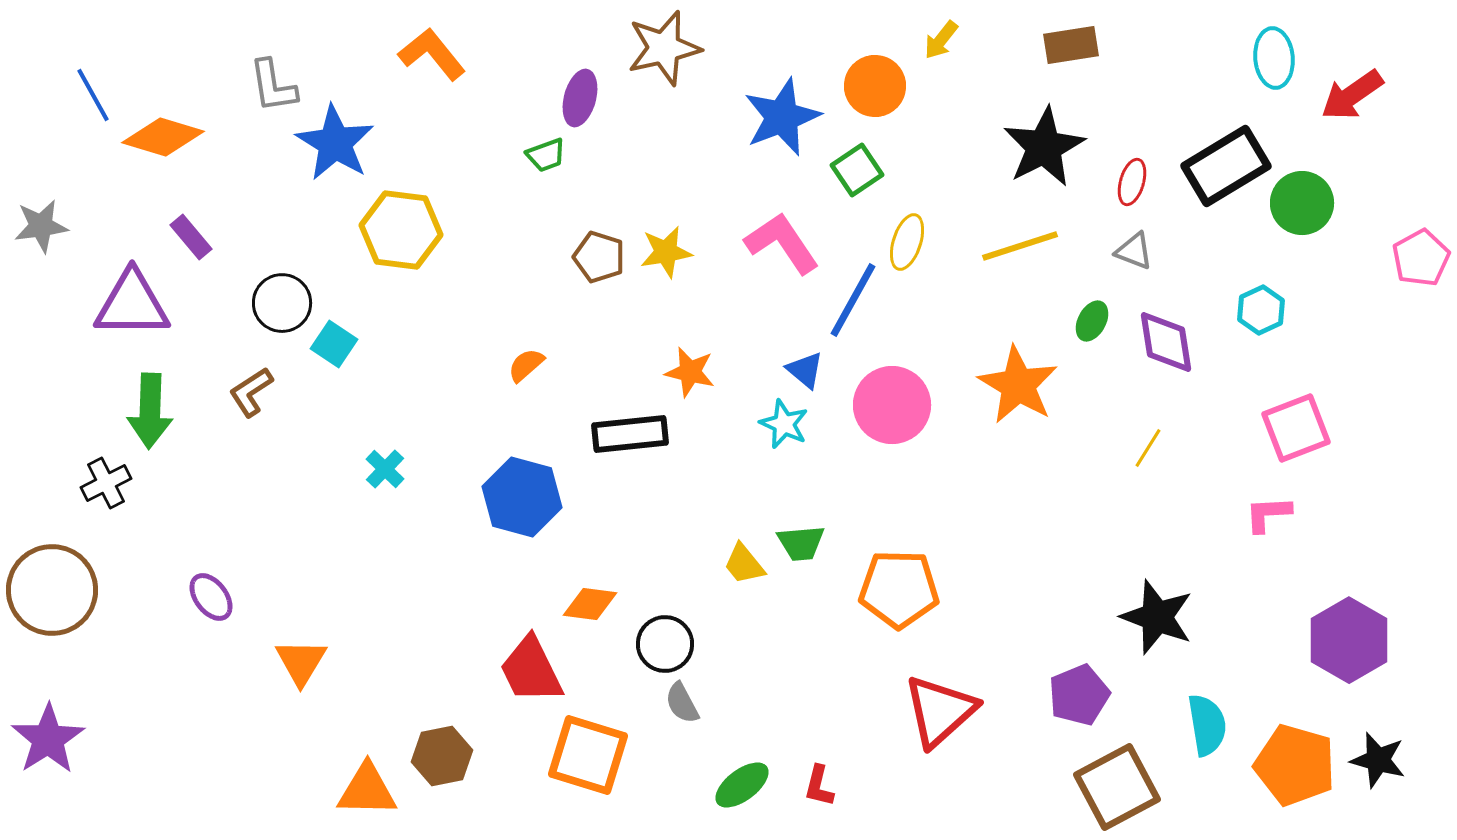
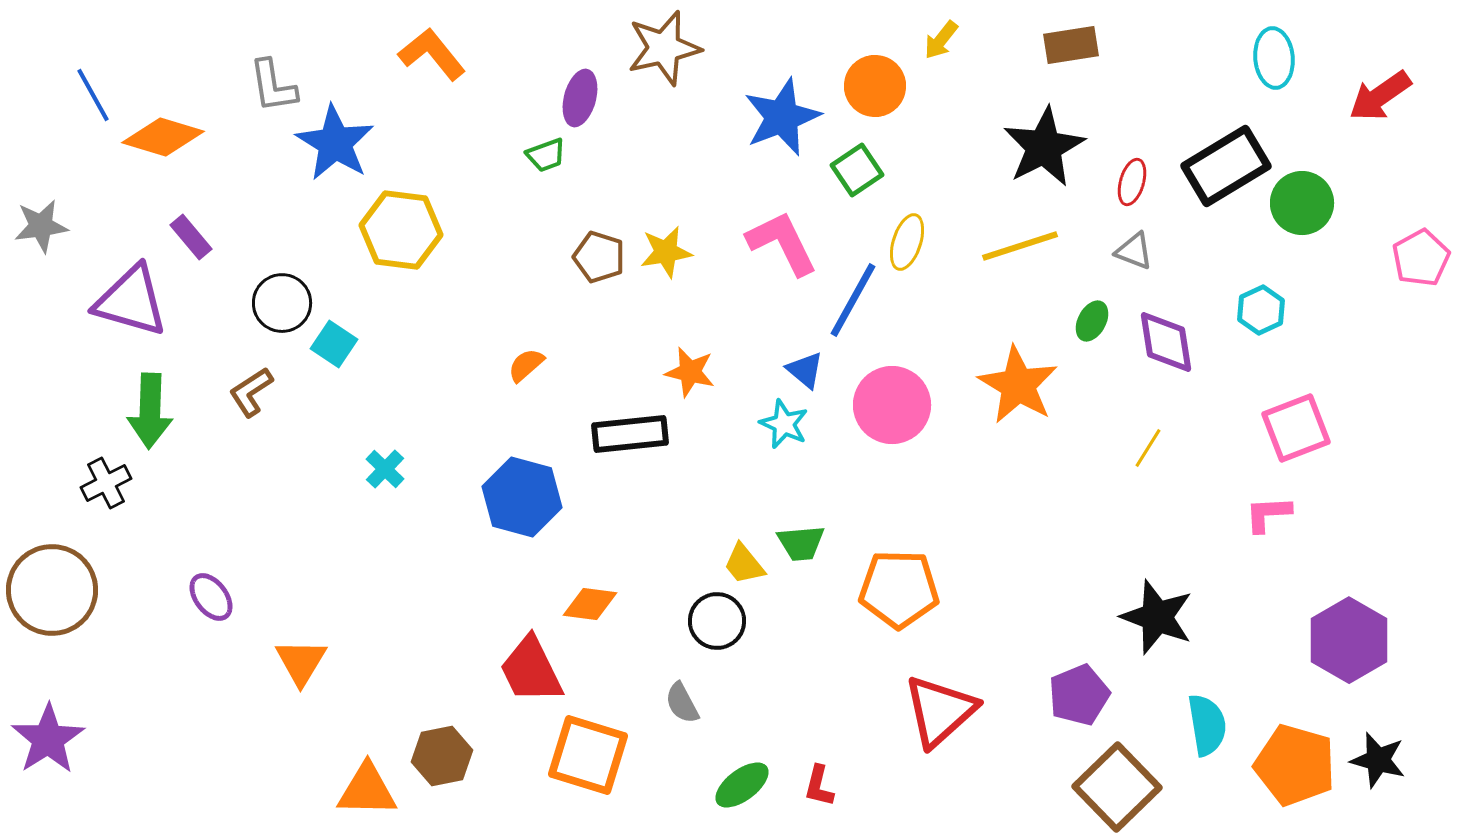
red arrow at (1352, 95): moved 28 px right, 1 px down
pink L-shape at (782, 243): rotated 8 degrees clockwise
purple triangle at (132, 304): moved 1 px left, 3 px up; rotated 16 degrees clockwise
black circle at (665, 644): moved 52 px right, 23 px up
brown square at (1117, 787): rotated 16 degrees counterclockwise
